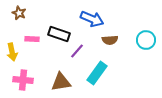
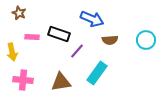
pink rectangle: moved 2 px up
